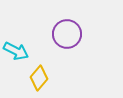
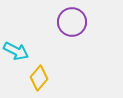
purple circle: moved 5 px right, 12 px up
